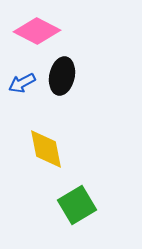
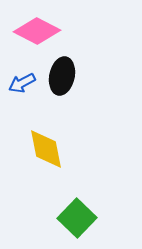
green square: moved 13 px down; rotated 15 degrees counterclockwise
